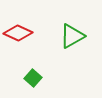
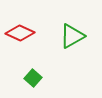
red diamond: moved 2 px right
